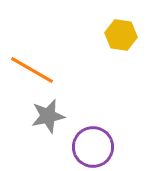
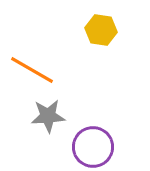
yellow hexagon: moved 20 px left, 5 px up
gray star: rotated 8 degrees clockwise
